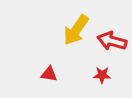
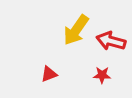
red arrow: moved 1 px left
red triangle: rotated 30 degrees counterclockwise
